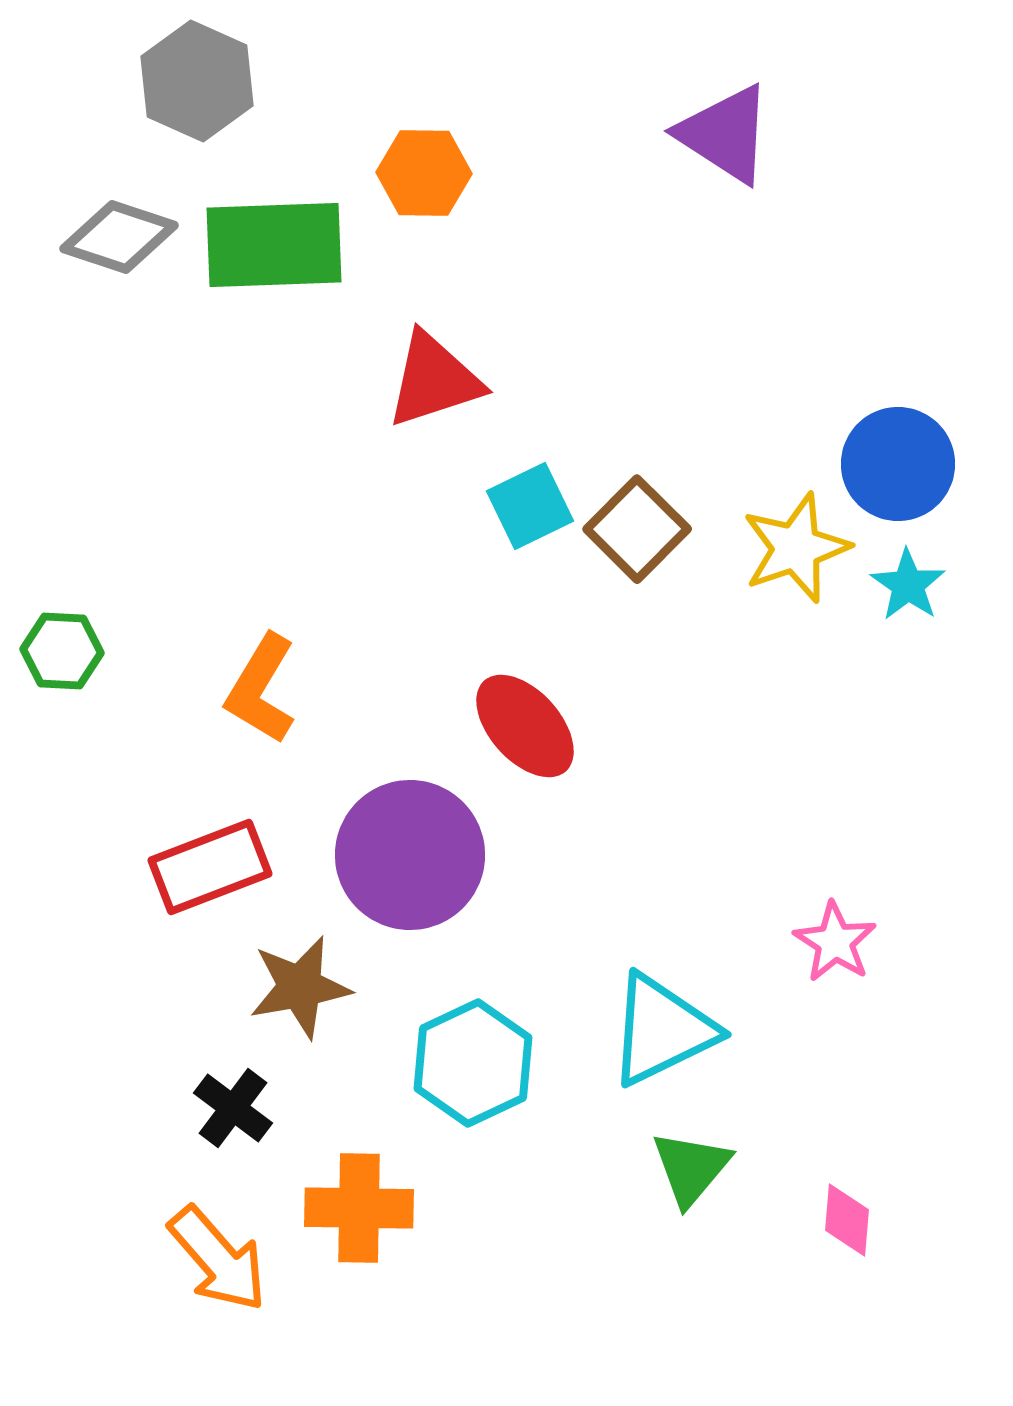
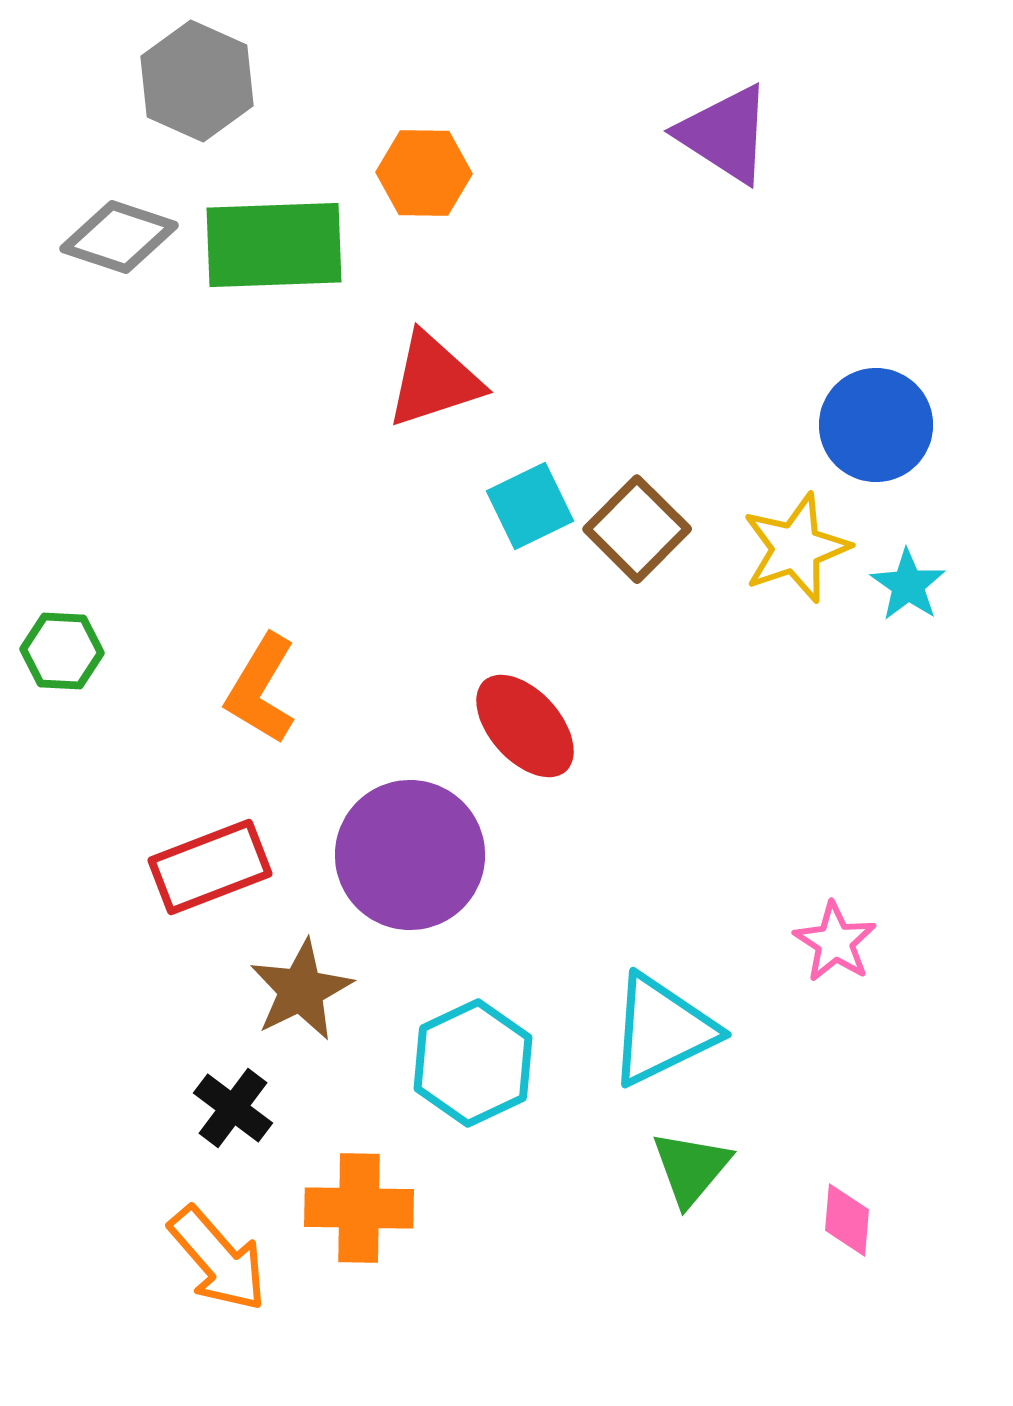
blue circle: moved 22 px left, 39 px up
brown star: moved 1 px right, 3 px down; rotated 16 degrees counterclockwise
